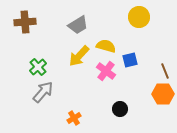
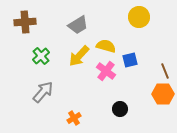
green cross: moved 3 px right, 11 px up
